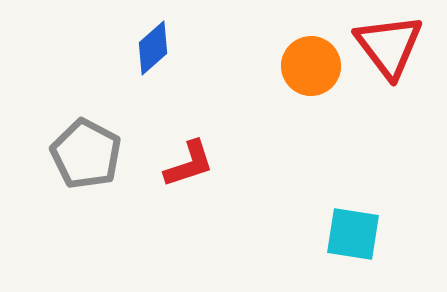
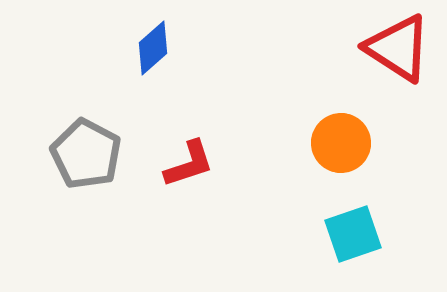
red triangle: moved 9 px right, 2 px down; rotated 20 degrees counterclockwise
orange circle: moved 30 px right, 77 px down
cyan square: rotated 28 degrees counterclockwise
